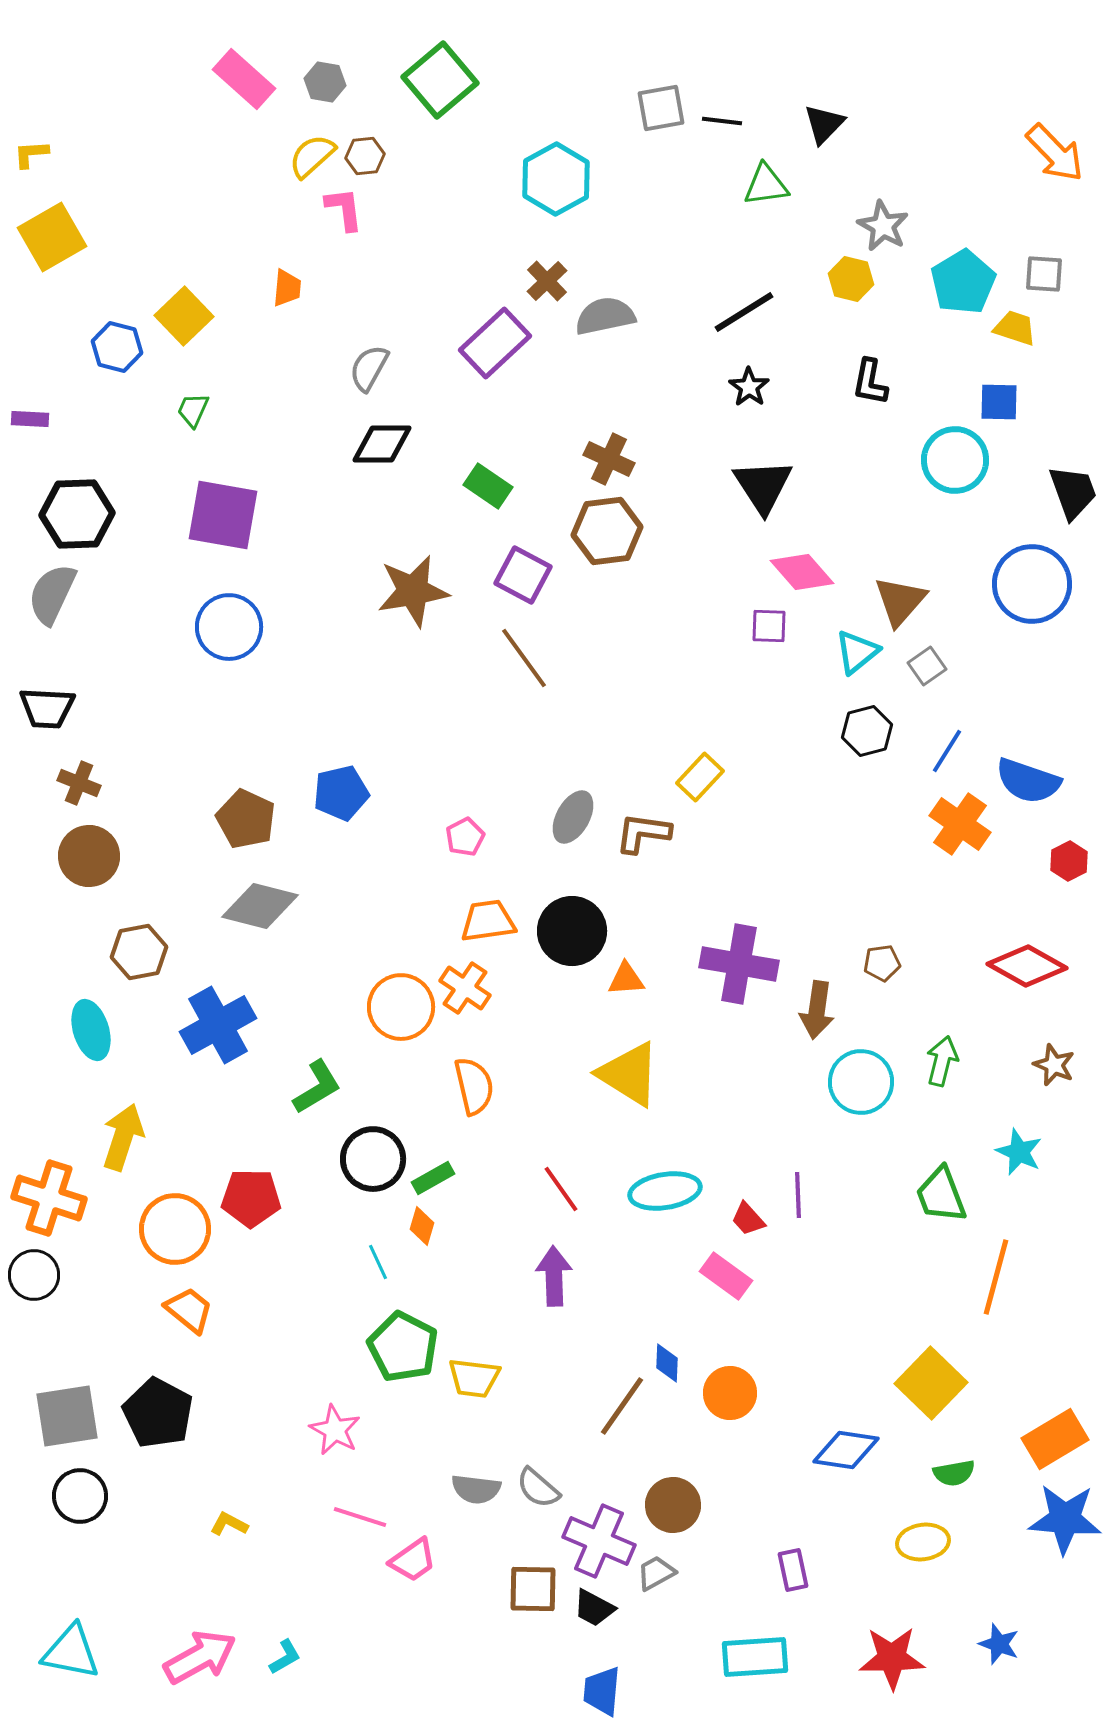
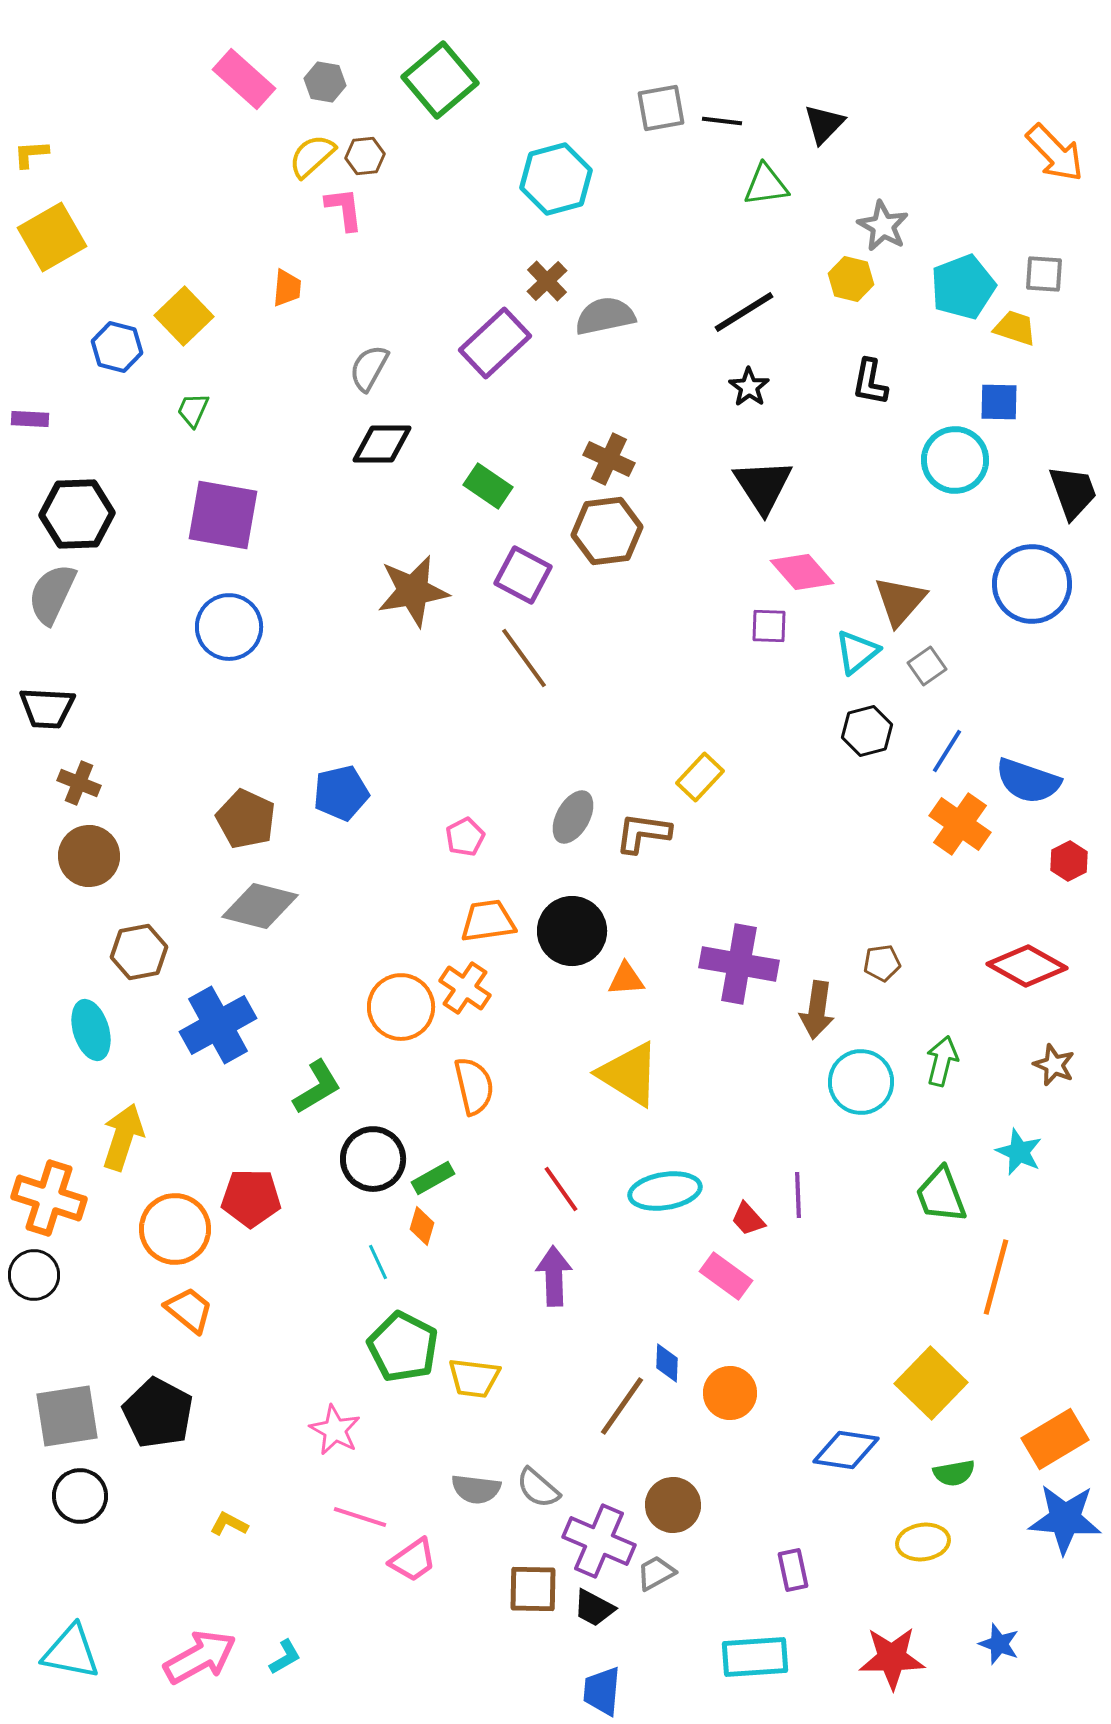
cyan hexagon at (556, 179): rotated 14 degrees clockwise
cyan pentagon at (963, 282): moved 5 px down; rotated 10 degrees clockwise
